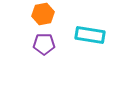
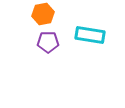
purple pentagon: moved 4 px right, 2 px up
